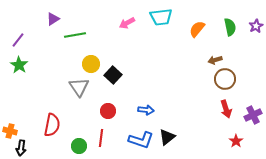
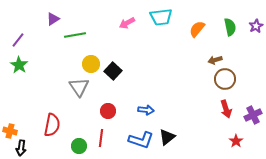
black square: moved 4 px up
